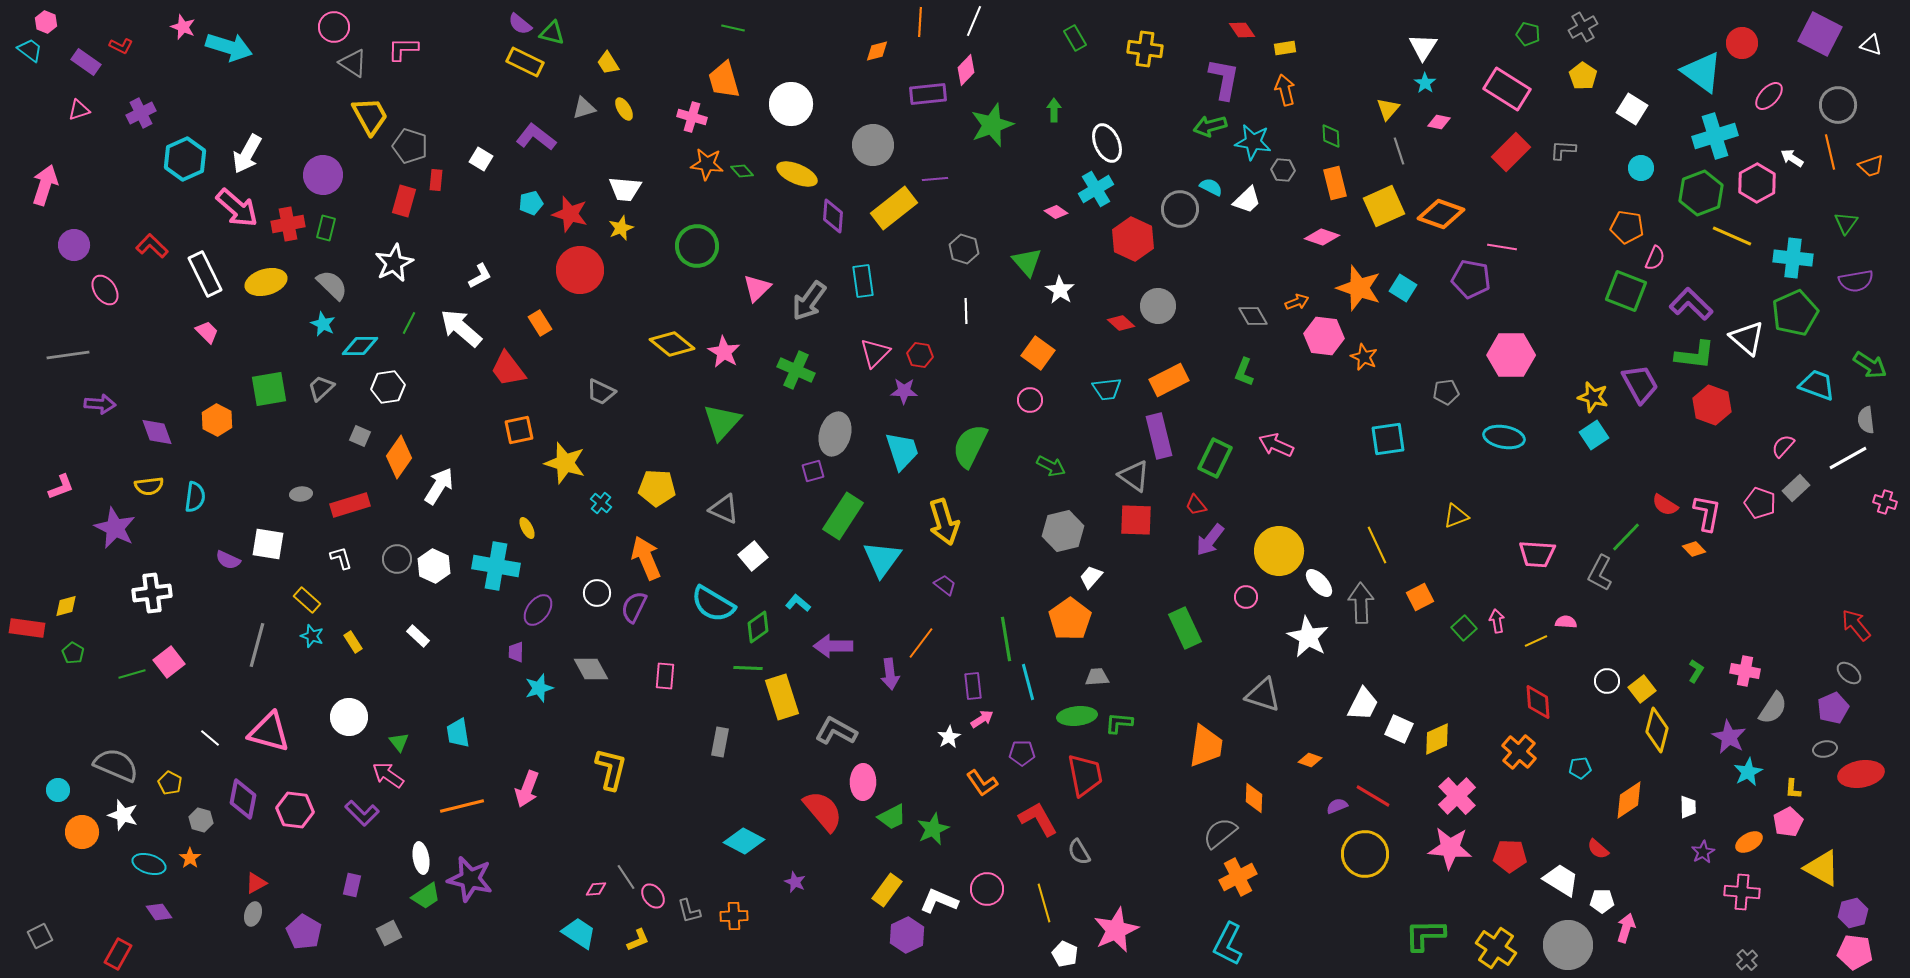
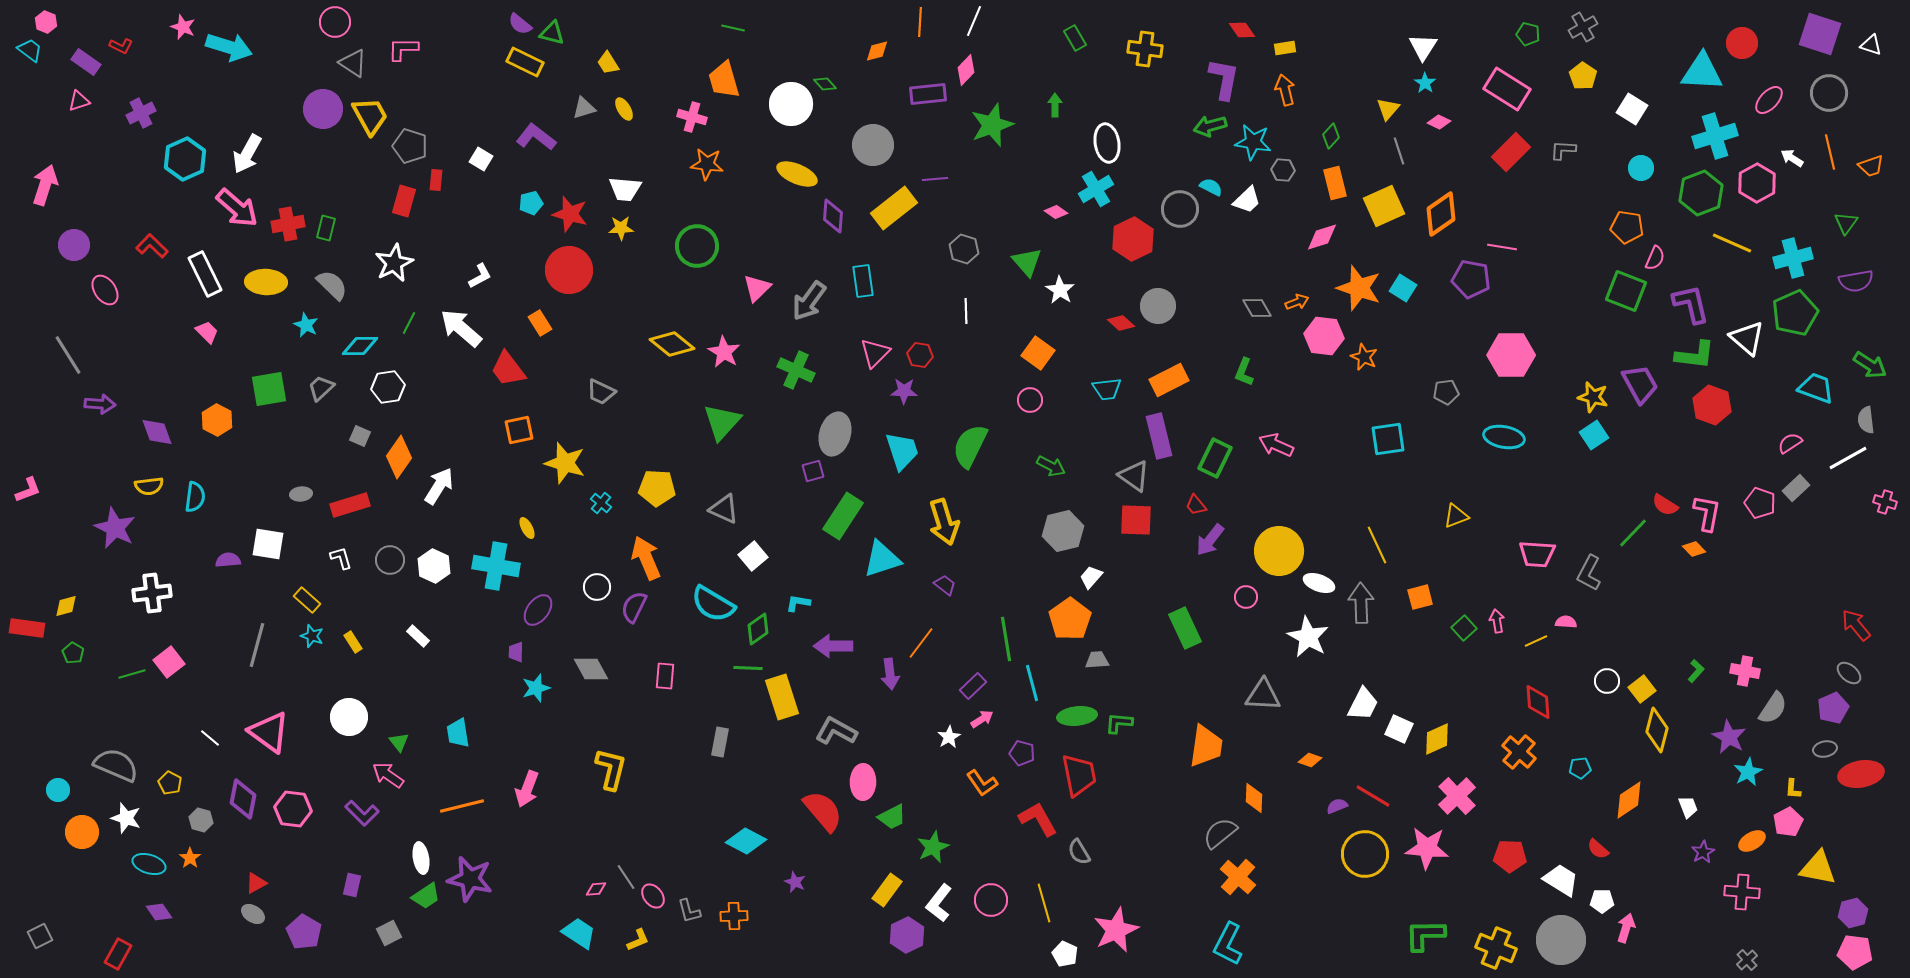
pink circle at (334, 27): moved 1 px right, 5 px up
purple square at (1820, 34): rotated 9 degrees counterclockwise
cyan triangle at (1702, 72): rotated 33 degrees counterclockwise
pink ellipse at (1769, 96): moved 4 px down
gray circle at (1838, 105): moved 9 px left, 12 px up
pink triangle at (79, 110): moved 9 px up
green arrow at (1054, 110): moved 1 px right, 5 px up
pink diamond at (1439, 122): rotated 15 degrees clockwise
green diamond at (1331, 136): rotated 45 degrees clockwise
white ellipse at (1107, 143): rotated 15 degrees clockwise
green diamond at (742, 171): moved 83 px right, 87 px up
purple circle at (323, 175): moved 66 px up
orange diamond at (1441, 214): rotated 54 degrees counterclockwise
yellow star at (621, 228): rotated 20 degrees clockwise
yellow line at (1732, 236): moved 7 px down
pink diamond at (1322, 237): rotated 36 degrees counterclockwise
red hexagon at (1133, 239): rotated 9 degrees clockwise
cyan cross at (1793, 258): rotated 21 degrees counterclockwise
red circle at (580, 270): moved 11 px left
yellow ellipse at (266, 282): rotated 18 degrees clockwise
purple L-shape at (1691, 304): rotated 33 degrees clockwise
gray diamond at (1253, 316): moved 4 px right, 8 px up
cyan star at (323, 324): moved 17 px left, 1 px down
gray line at (68, 355): rotated 66 degrees clockwise
cyan trapezoid at (1817, 385): moved 1 px left, 3 px down
pink semicircle at (1783, 446): moved 7 px right, 3 px up; rotated 15 degrees clockwise
pink L-shape at (61, 487): moved 33 px left, 3 px down
green line at (1626, 537): moved 7 px right, 4 px up
gray circle at (397, 559): moved 7 px left, 1 px down
cyan triangle at (882, 559): rotated 36 degrees clockwise
purple semicircle at (228, 560): rotated 150 degrees clockwise
gray L-shape at (1600, 573): moved 11 px left
white ellipse at (1319, 583): rotated 28 degrees counterclockwise
white circle at (597, 593): moved 6 px up
orange square at (1420, 597): rotated 12 degrees clockwise
cyan L-shape at (798, 603): rotated 30 degrees counterclockwise
green diamond at (758, 627): moved 2 px down
green L-shape at (1696, 671): rotated 10 degrees clockwise
gray trapezoid at (1097, 677): moved 17 px up
cyan line at (1028, 682): moved 4 px right, 1 px down
purple rectangle at (973, 686): rotated 52 degrees clockwise
cyan star at (539, 688): moved 3 px left
gray triangle at (1263, 695): rotated 15 degrees counterclockwise
pink triangle at (269, 732): rotated 21 degrees clockwise
purple pentagon at (1022, 753): rotated 15 degrees clockwise
red trapezoid at (1085, 775): moved 6 px left
white trapezoid at (1688, 807): rotated 20 degrees counterclockwise
pink hexagon at (295, 810): moved 2 px left, 1 px up
white star at (123, 815): moved 3 px right, 3 px down
green star at (933, 829): moved 18 px down
cyan diamond at (744, 841): moved 2 px right
orange ellipse at (1749, 842): moved 3 px right, 1 px up
pink star at (1450, 848): moved 23 px left
yellow triangle at (1822, 868): moved 4 px left; rotated 18 degrees counterclockwise
orange cross at (1238, 877): rotated 21 degrees counterclockwise
pink circle at (987, 889): moved 4 px right, 11 px down
white L-shape at (939, 901): moved 2 px down; rotated 75 degrees counterclockwise
gray ellipse at (253, 914): rotated 75 degrees counterclockwise
gray circle at (1568, 945): moved 7 px left, 5 px up
yellow cross at (1496, 948): rotated 12 degrees counterclockwise
